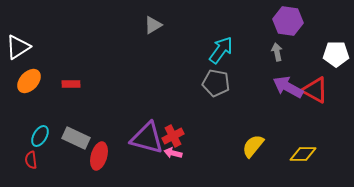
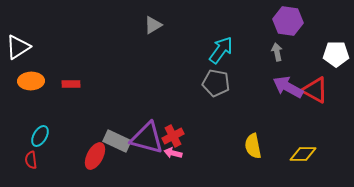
orange ellipse: moved 2 px right; rotated 45 degrees clockwise
gray rectangle: moved 41 px right, 3 px down
yellow semicircle: rotated 50 degrees counterclockwise
red ellipse: moved 4 px left; rotated 12 degrees clockwise
